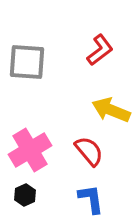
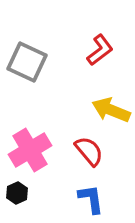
gray square: rotated 21 degrees clockwise
black hexagon: moved 8 px left, 2 px up
